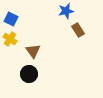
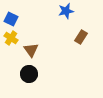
brown rectangle: moved 3 px right, 7 px down; rotated 64 degrees clockwise
yellow cross: moved 1 px right, 1 px up
brown triangle: moved 2 px left, 1 px up
